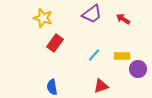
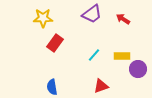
yellow star: rotated 18 degrees counterclockwise
